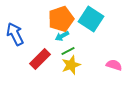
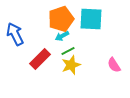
cyan square: rotated 30 degrees counterclockwise
pink semicircle: rotated 140 degrees counterclockwise
